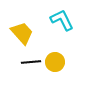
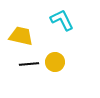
yellow trapezoid: moved 1 px left, 3 px down; rotated 35 degrees counterclockwise
black line: moved 2 px left, 2 px down
